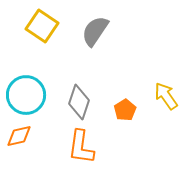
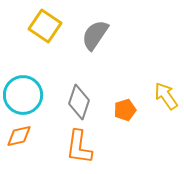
yellow square: moved 3 px right
gray semicircle: moved 4 px down
cyan circle: moved 3 px left
orange pentagon: rotated 15 degrees clockwise
orange L-shape: moved 2 px left
